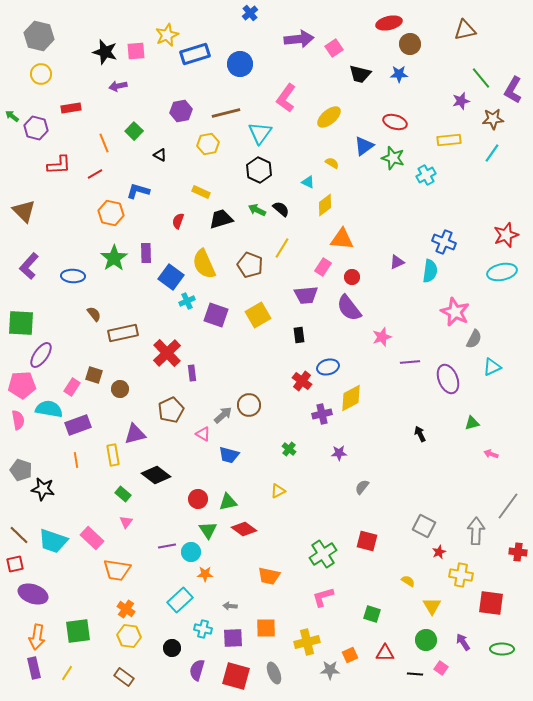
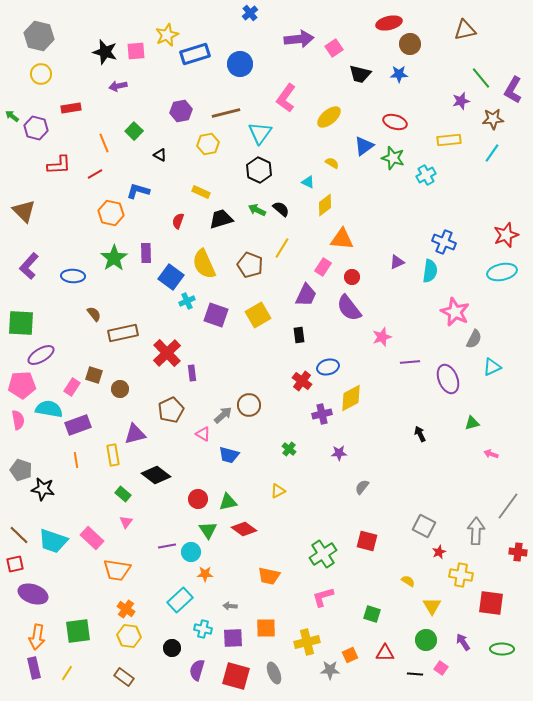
purple trapezoid at (306, 295): rotated 60 degrees counterclockwise
purple ellipse at (41, 355): rotated 24 degrees clockwise
